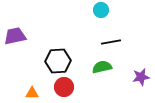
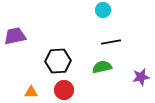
cyan circle: moved 2 px right
red circle: moved 3 px down
orange triangle: moved 1 px left, 1 px up
